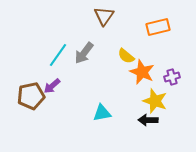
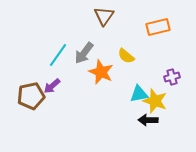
orange star: moved 41 px left
cyan triangle: moved 37 px right, 19 px up
